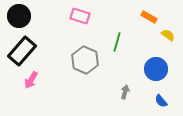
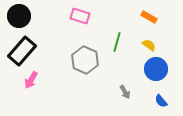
yellow semicircle: moved 19 px left, 10 px down
gray arrow: rotated 136 degrees clockwise
